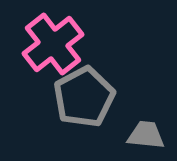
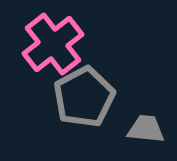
gray trapezoid: moved 6 px up
